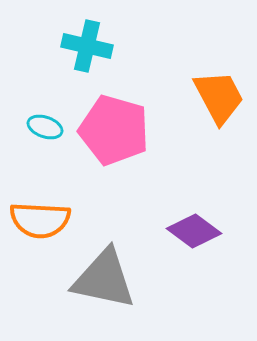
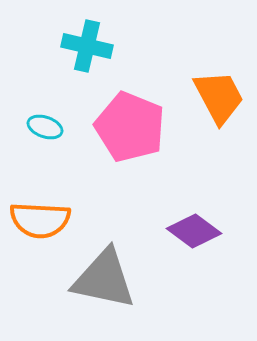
pink pentagon: moved 16 px right, 3 px up; rotated 6 degrees clockwise
